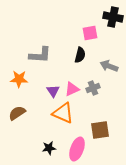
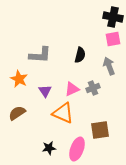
pink square: moved 23 px right, 6 px down
gray arrow: rotated 48 degrees clockwise
orange star: rotated 24 degrees clockwise
purple triangle: moved 8 px left
